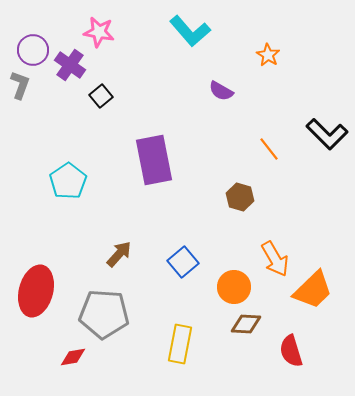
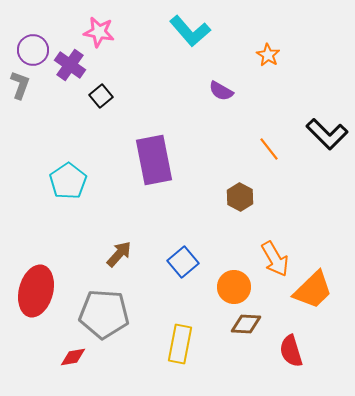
brown hexagon: rotated 12 degrees clockwise
